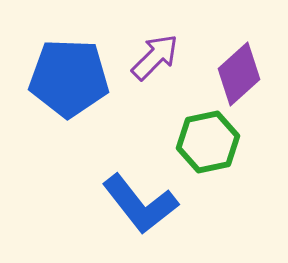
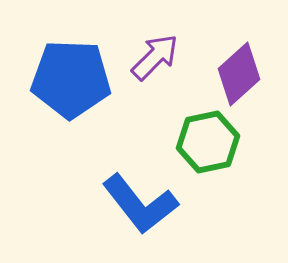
blue pentagon: moved 2 px right, 1 px down
